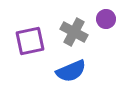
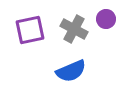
gray cross: moved 3 px up
purple square: moved 11 px up
